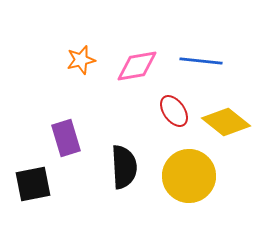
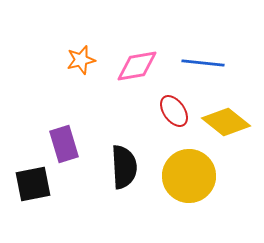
blue line: moved 2 px right, 2 px down
purple rectangle: moved 2 px left, 6 px down
